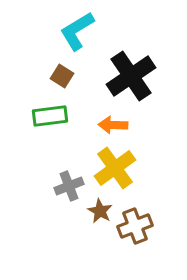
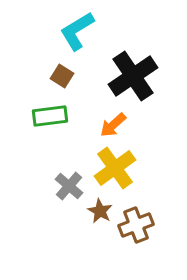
black cross: moved 2 px right
orange arrow: rotated 44 degrees counterclockwise
gray cross: rotated 28 degrees counterclockwise
brown cross: moved 1 px right, 1 px up
